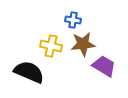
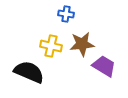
blue cross: moved 7 px left, 6 px up
brown star: moved 1 px left
